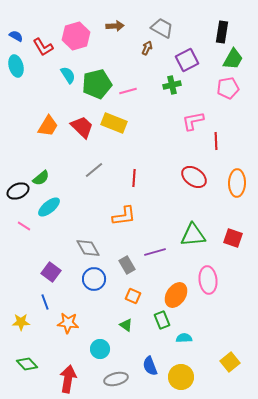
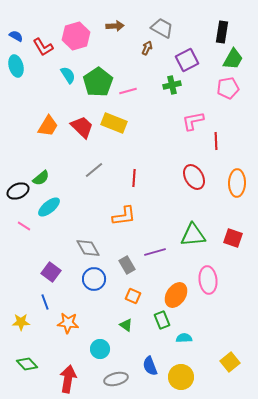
green pentagon at (97, 84): moved 1 px right, 2 px up; rotated 20 degrees counterclockwise
red ellipse at (194, 177): rotated 25 degrees clockwise
